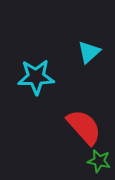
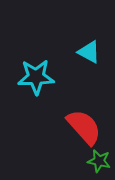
cyan triangle: rotated 50 degrees counterclockwise
